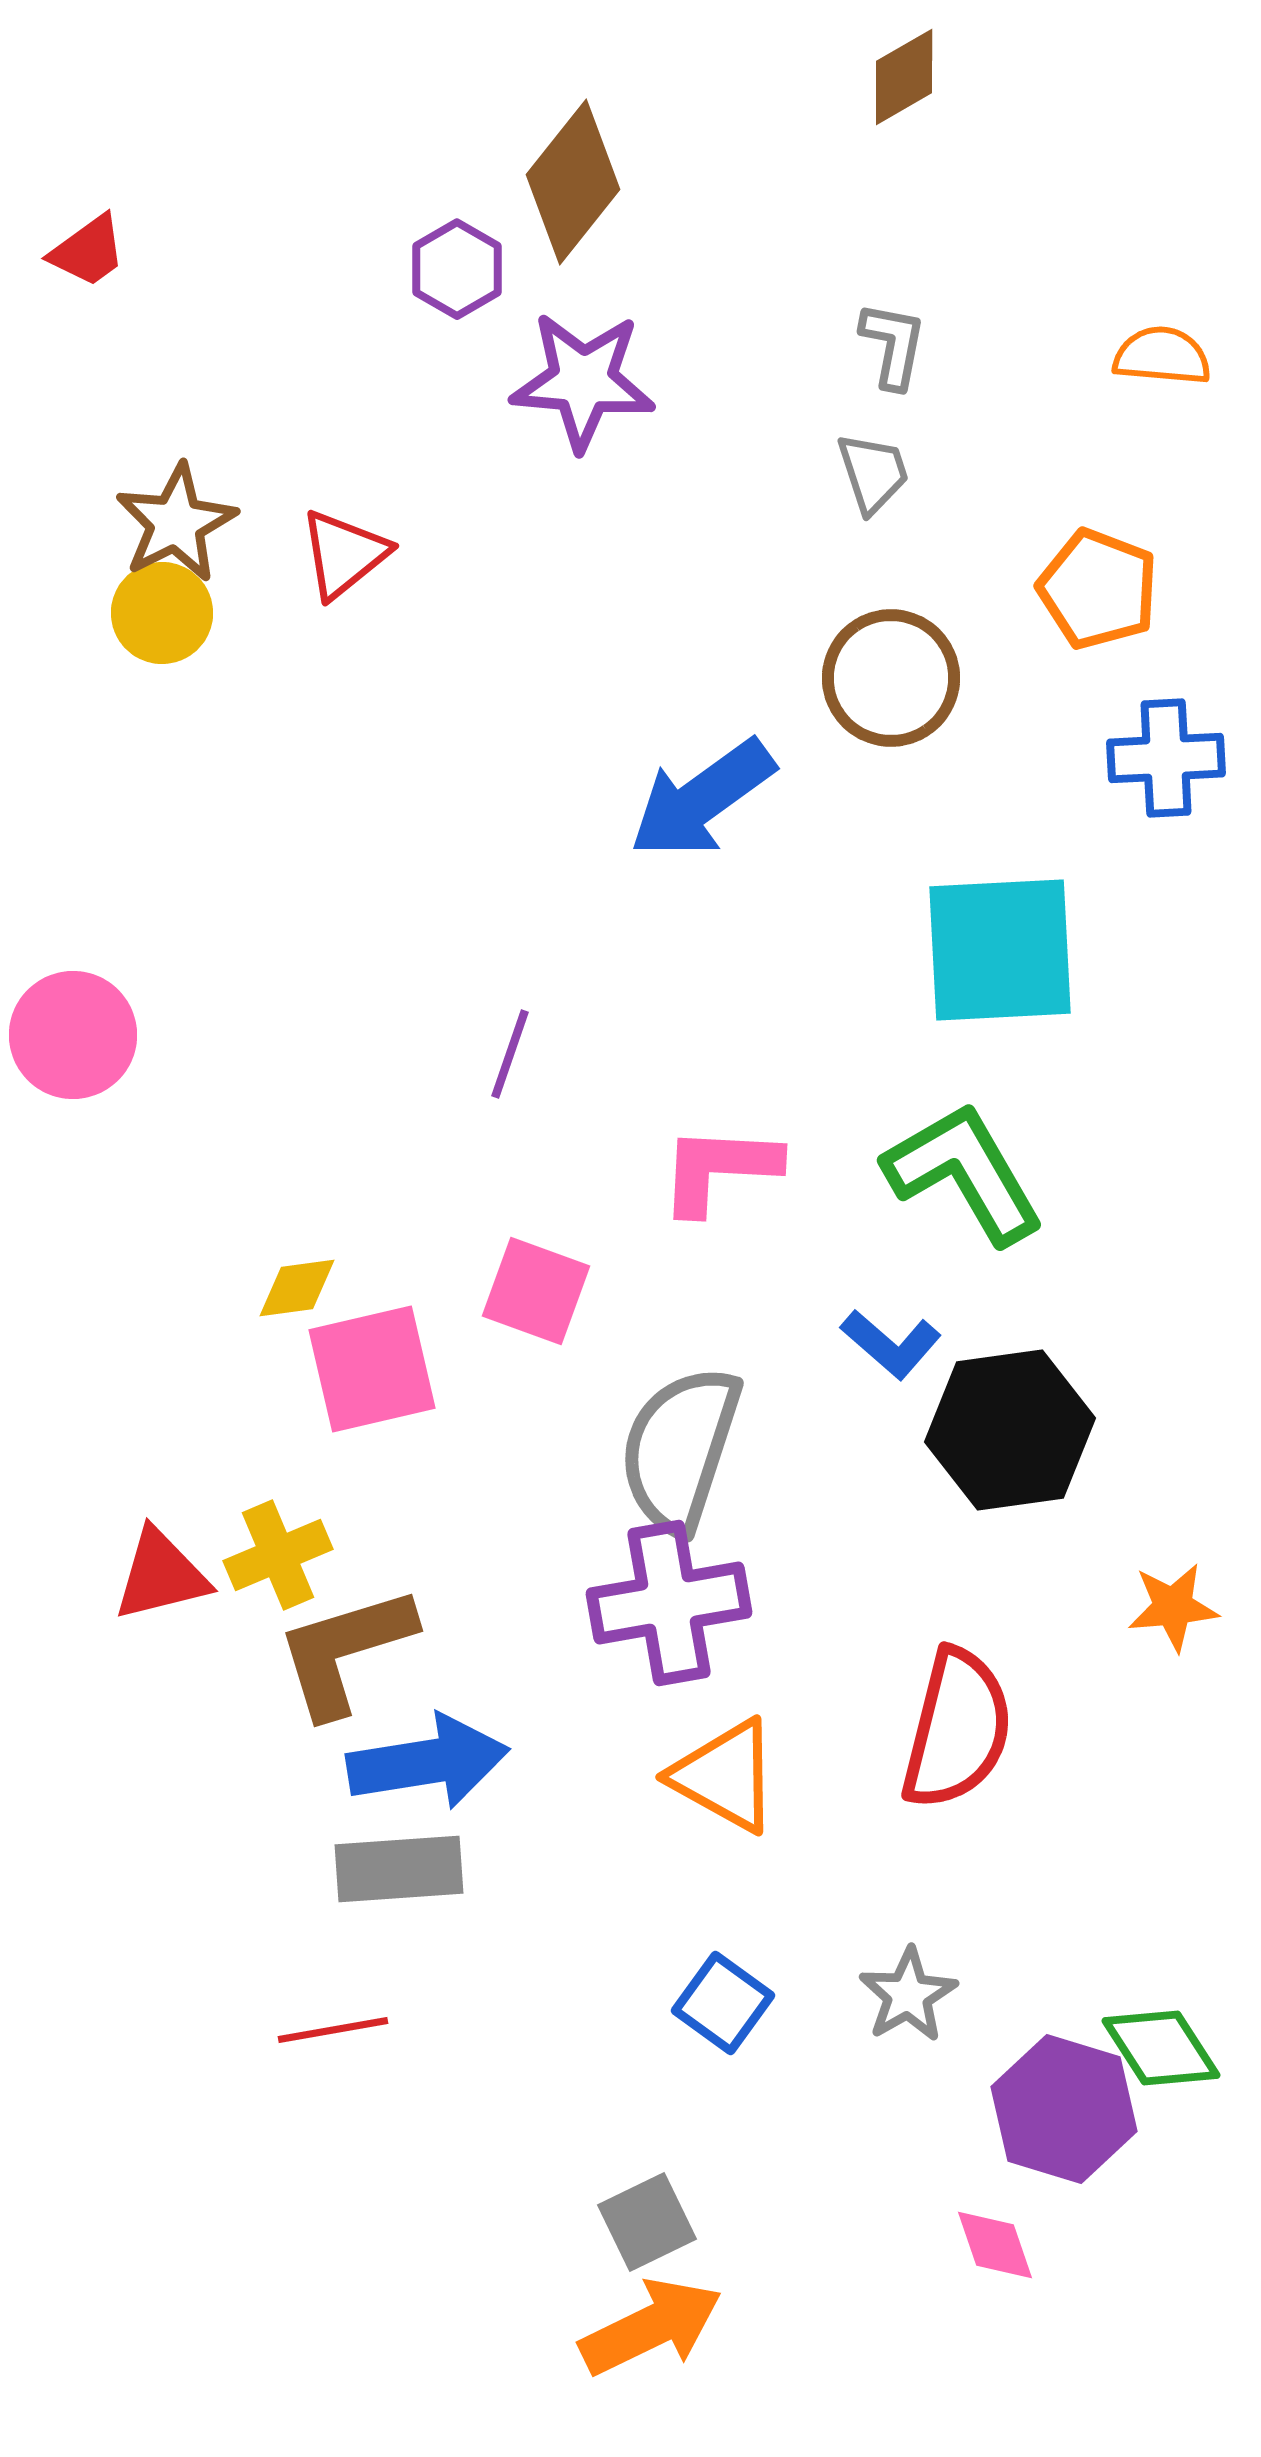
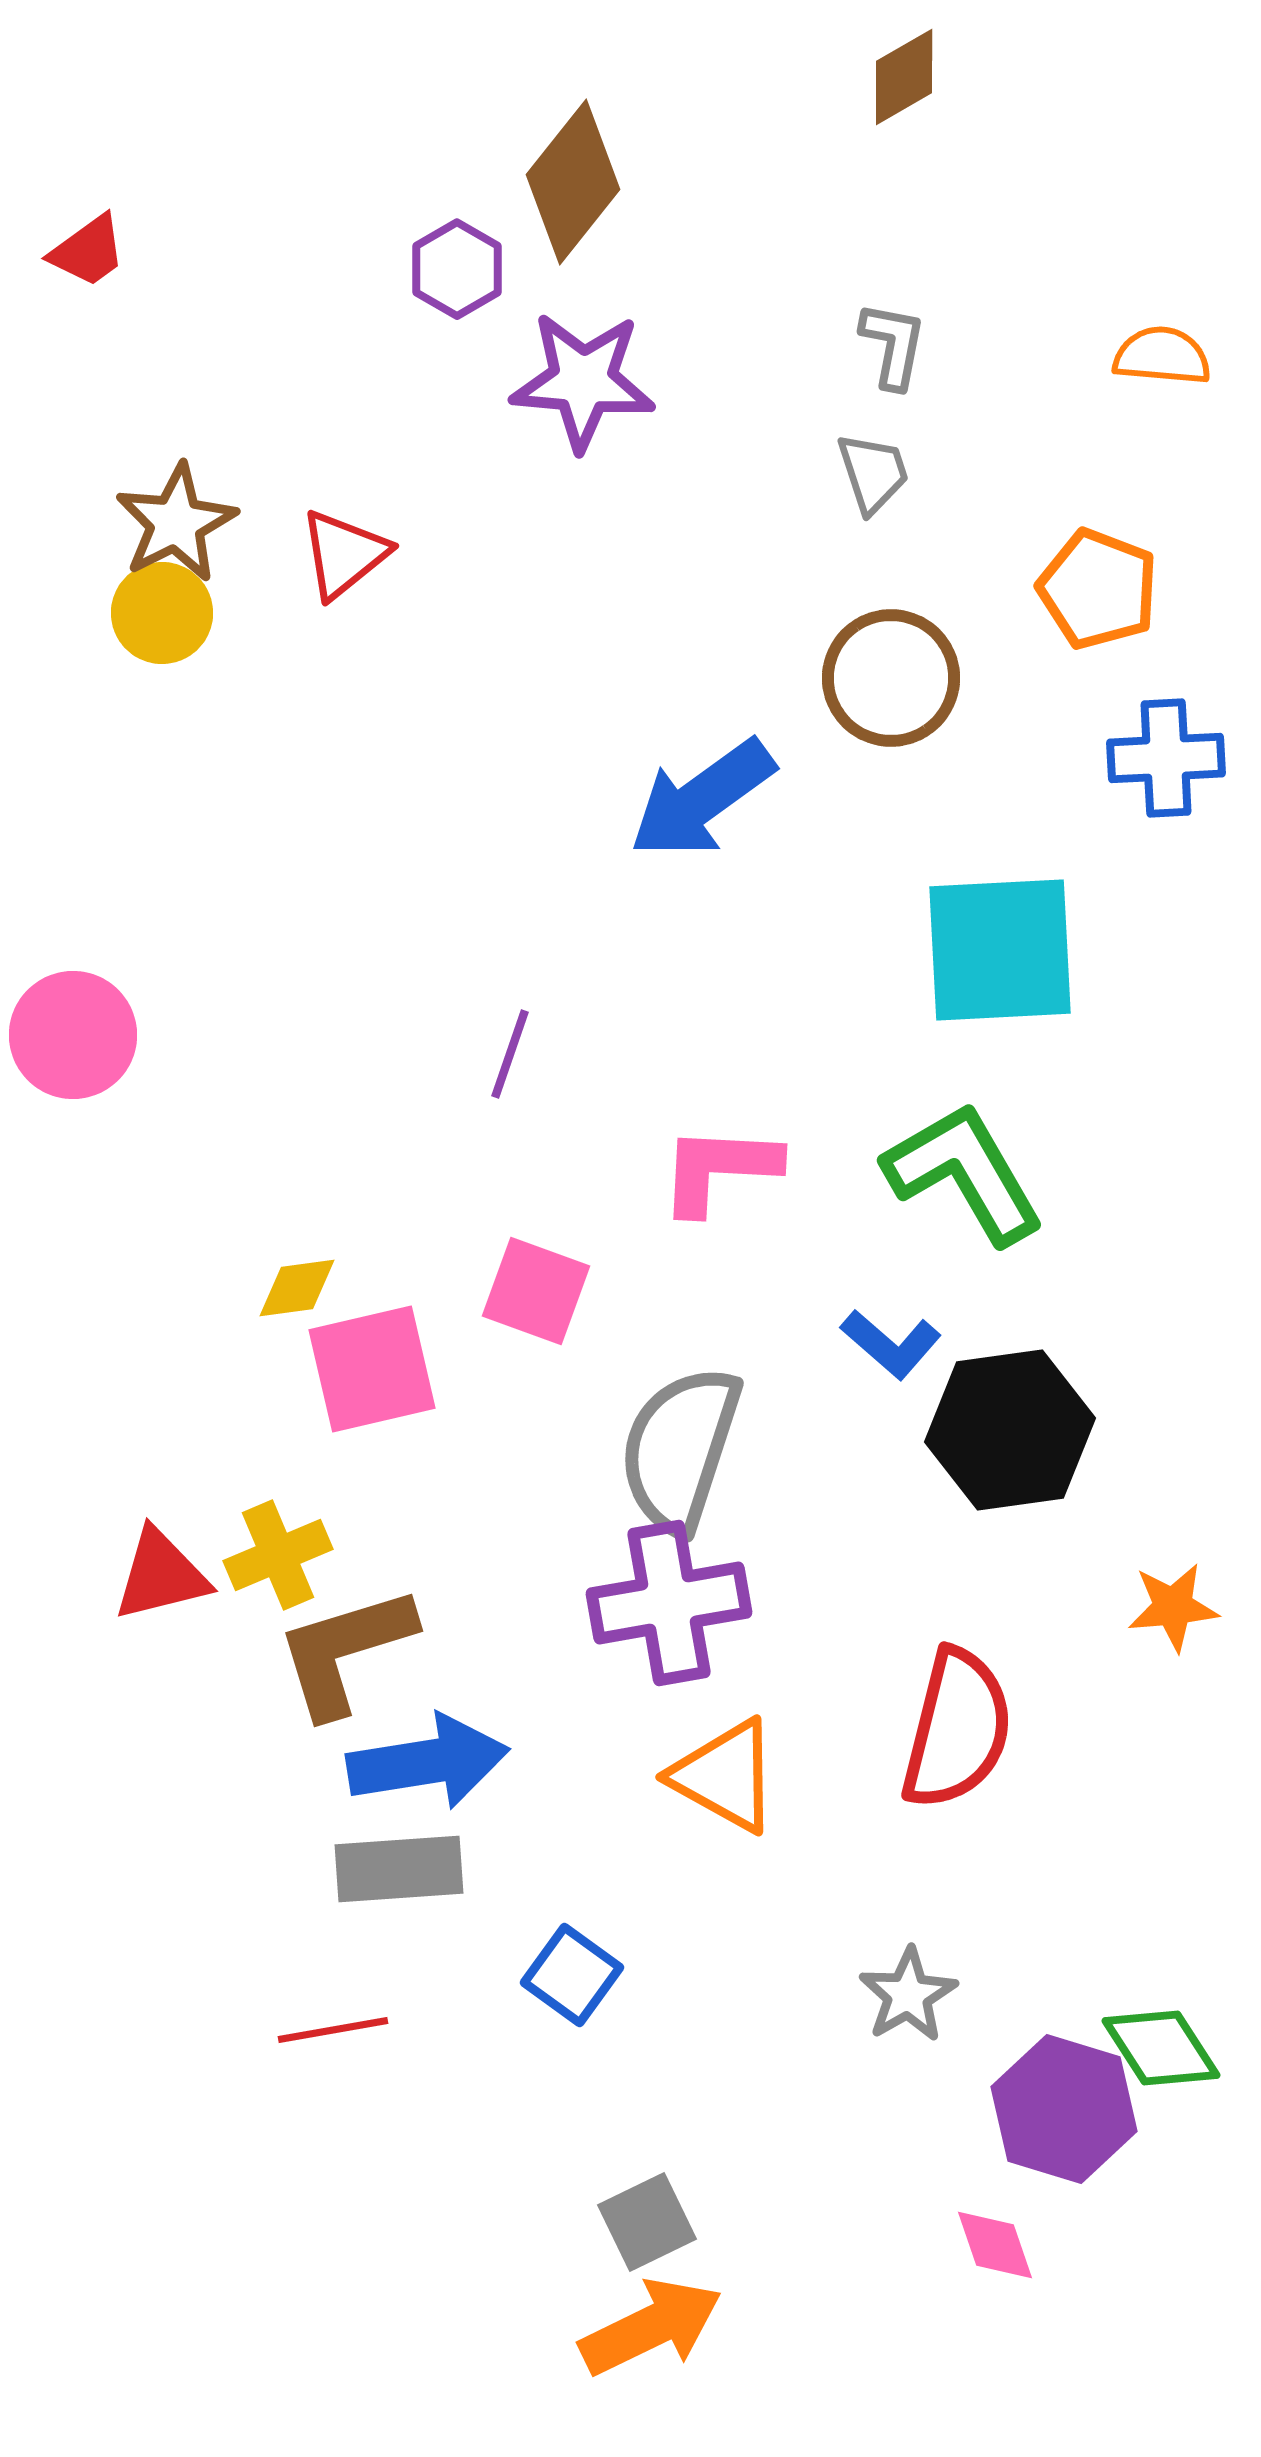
blue square at (723, 2003): moved 151 px left, 28 px up
